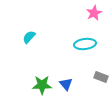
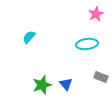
pink star: moved 2 px right, 1 px down
cyan ellipse: moved 2 px right
green star: rotated 18 degrees counterclockwise
